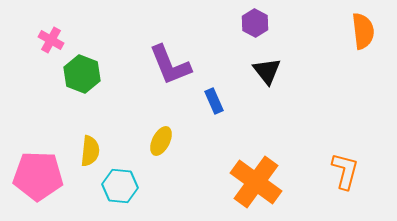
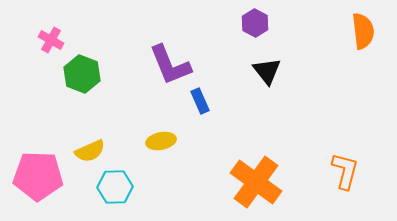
blue rectangle: moved 14 px left
yellow ellipse: rotated 52 degrees clockwise
yellow semicircle: rotated 60 degrees clockwise
cyan hexagon: moved 5 px left, 1 px down; rotated 8 degrees counterclockwise
